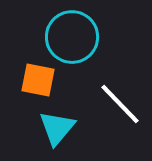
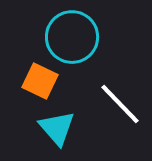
orange square: moved 2 px right, 1 px down; rotated 15 degrees clockwise
cyan triangle: rotated 21 degrees counterclockwise
